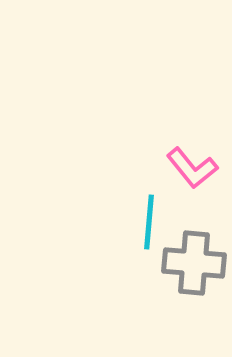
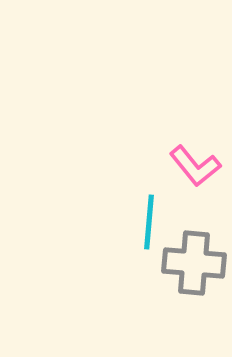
pink L-shape: moved 3 px right, 2 px up
